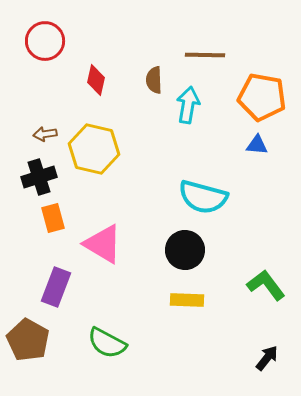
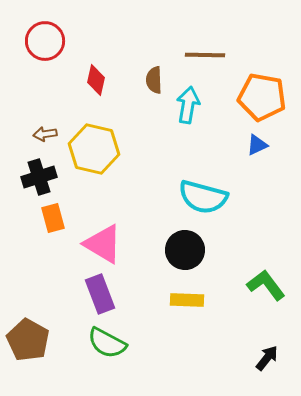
blue triangle: rotated 30 degrees counterclockwise
purple rectangle: moved 44 px right, 7 px down; rotated 42 degrees counterclockwise
